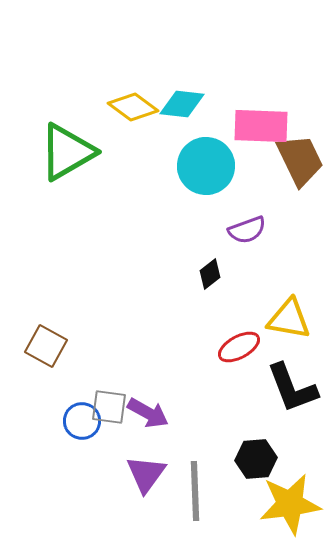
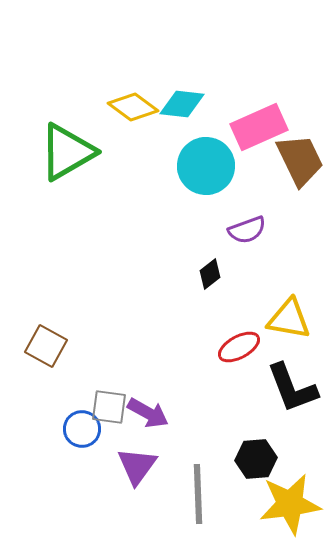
pink rectangle: moved 2 px left, 1 px down; rotated 26 degrees counterclockwise
blue circle: moved 8 px down
purple triangle: moved 9 px left, 8 px up
gray line: moved 3 px right, 3 px down
